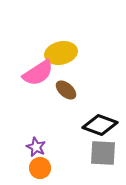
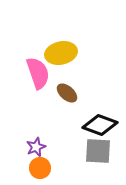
pink semicircle: rotated 76 degrees counterclockwise
brown ellipse: moved 1 px right, 3 px down
purple star: rotated 24 degrees clockwise
gray square: moved 5 px left, 2 px up
